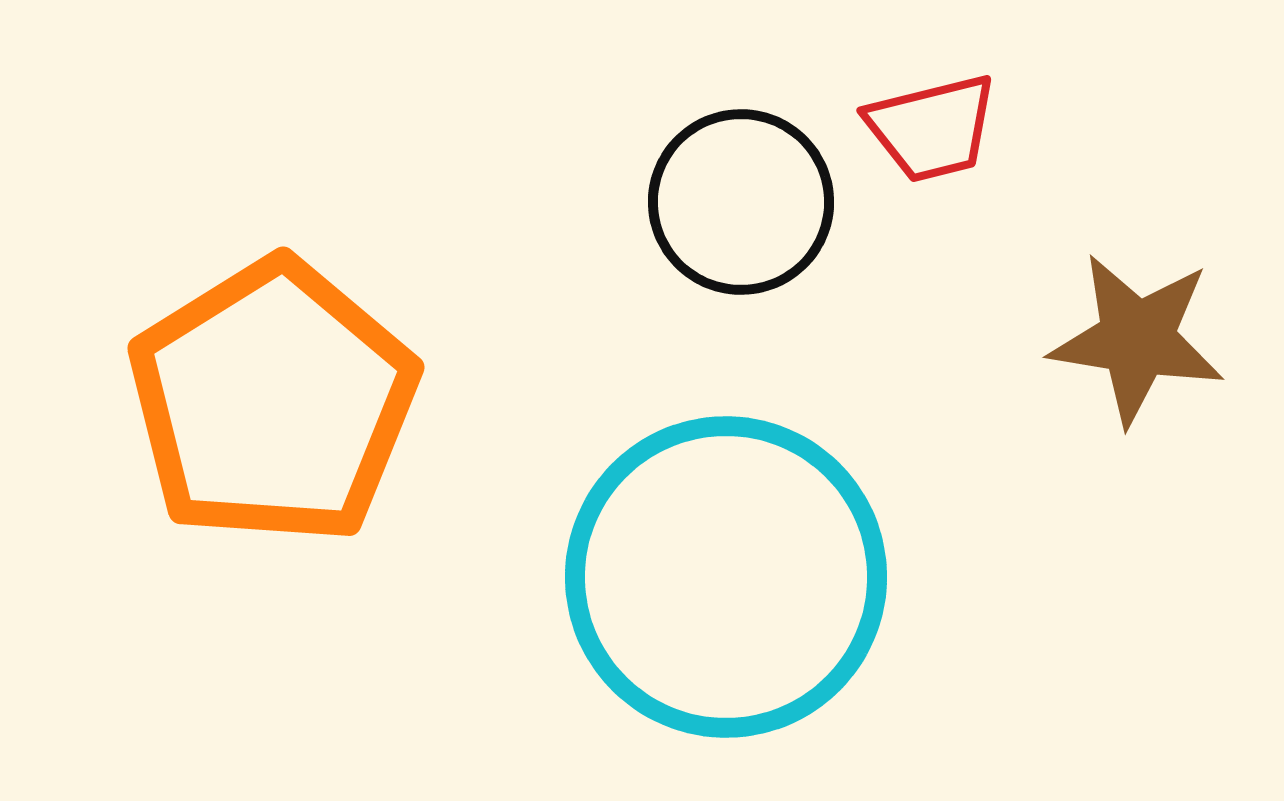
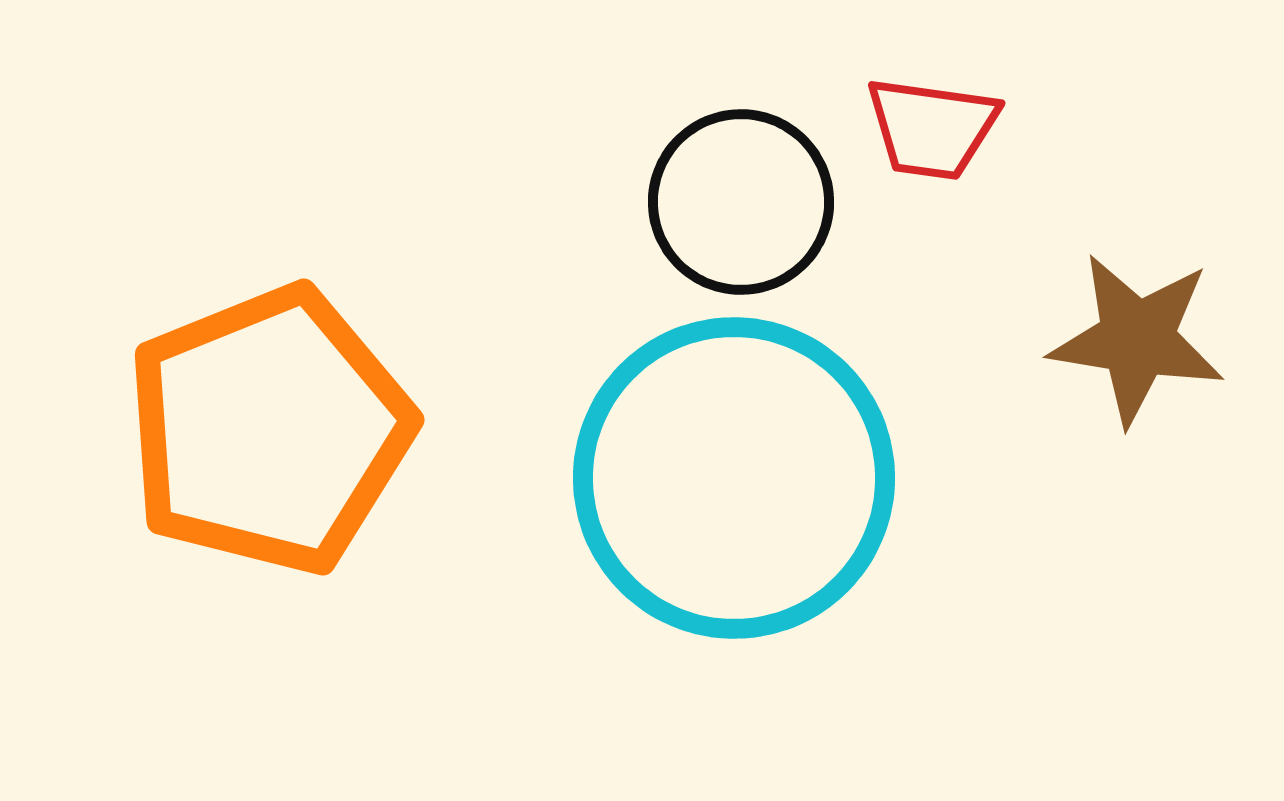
red trapezoid: rotated 22 degrees clockwise
orange pentagon: moved 4 px left, 28 px down; rotated 10 degrees clockwise
cyan circle: moved 8 px right, 99 px up
